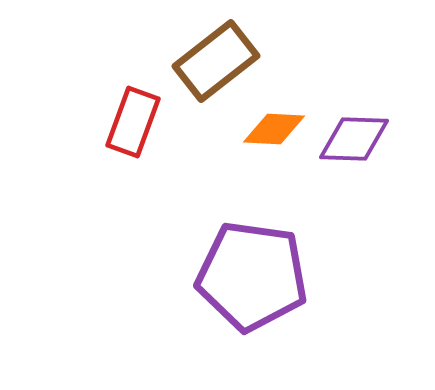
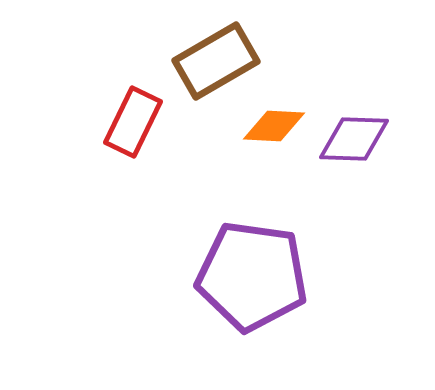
brown rectangle: rotated 8 degrees clockwise
red rectangle: rotated 6 degrees clockwise
orange diamond: moved 3 px up
